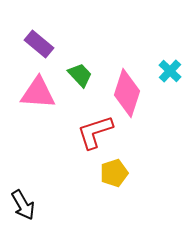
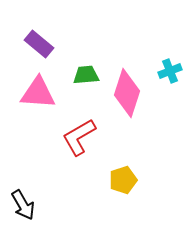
cyan cross: rotated 25 degrees clockwise
green trapezoid: moved 6 px right; rotated 52 degrees counterclockwise
red L-shape: moved 16 px left, 5 px down; rotated 12 degrees counterclockwise
yellow pentagon: moved 9 px right, 7 px down
